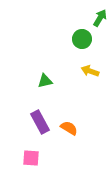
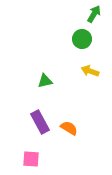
green arrow: moved 6 px left, 4 px up
pink square: moved 1 px down
